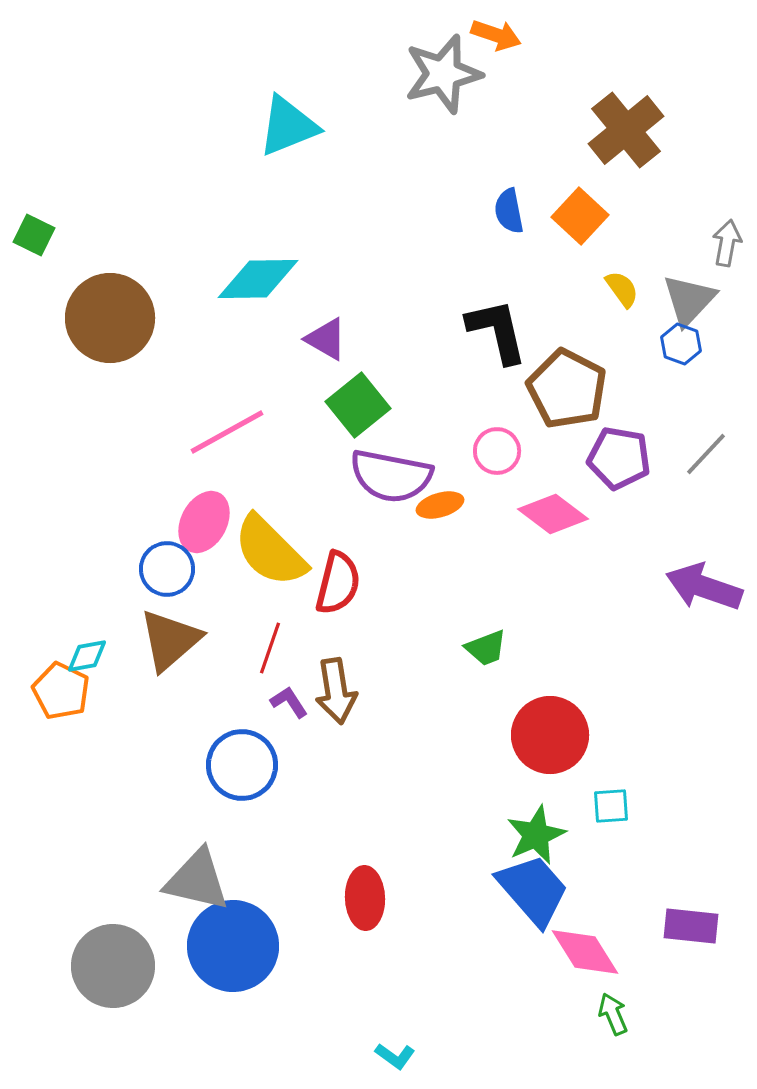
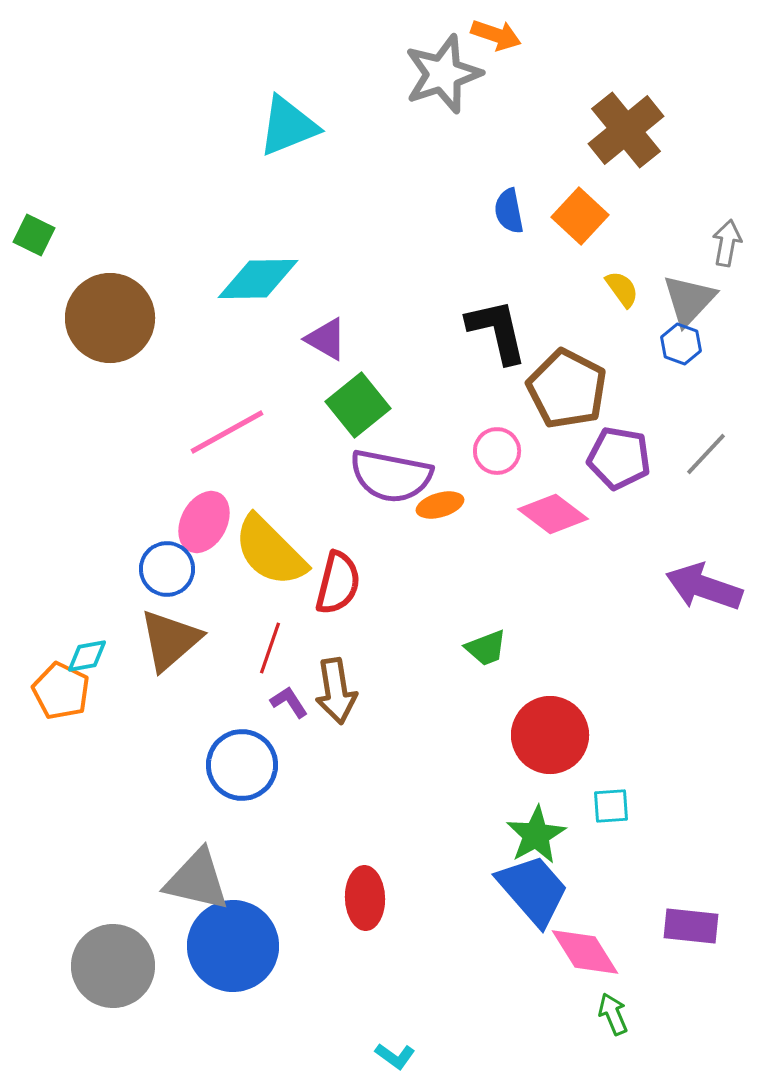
gray star at (443, 74): rotated 4 degrees counterclockwise
green star at (536, 835): rotated 6 degrees counterclockwise
